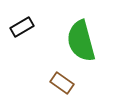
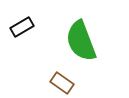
green semicircle: rotated 6 degrees counterclockwise
